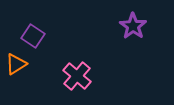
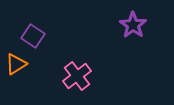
purple star: moved 1 px up
pink cross: rotated 12 degrees clockwise
